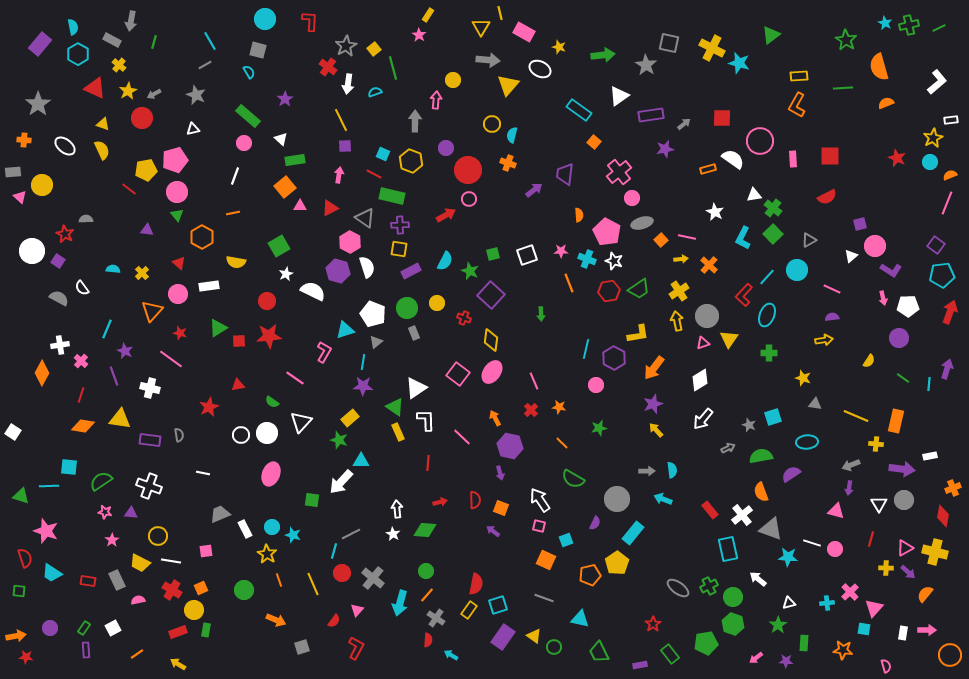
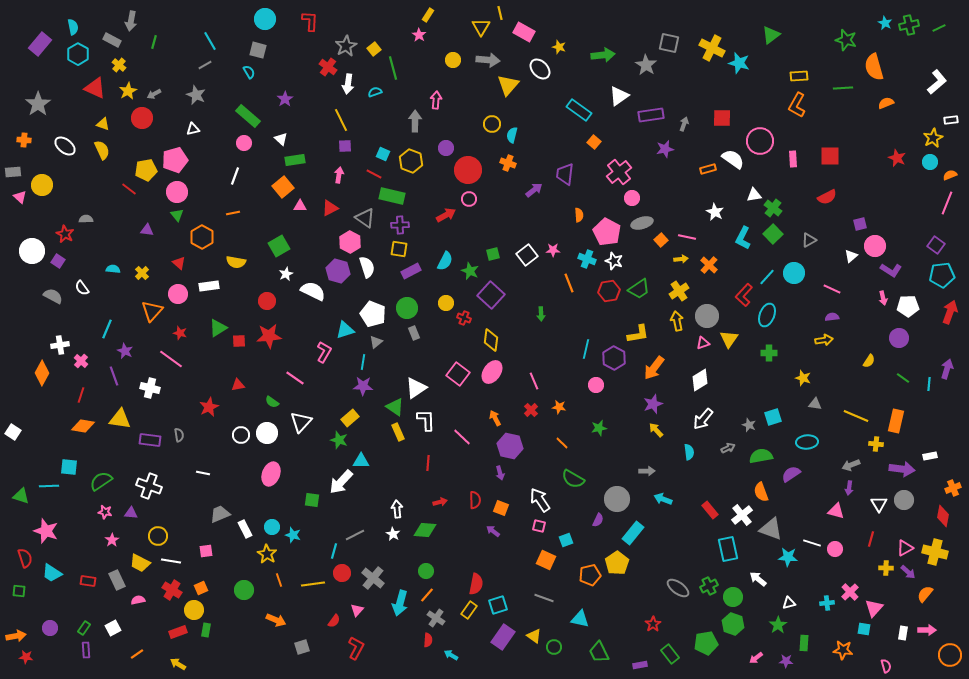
green star at (846, 40): rotated 15 degrees counterclockwise
orange semicircle at (879, 67): moved 5 px left
white ellipse at (540, 69): rotated 20 degrees clockwise
yellow circle at (453, 80): moved 20 px up
gray arrow at (684, 124): rotated 32 degrees counterclockwise
orange square at (285, 187): moved 2 px left
pink star at (561, 251): moved 8 px left, 1 px up
white square at (527, 255): rotated 20 degrees counterclockwise
cyan circle at (797, 270): moved 3 px left, 3 px down
gray semicircle at (59, 298): moved 6 px left, 2 px up
yellow circle at (437, 303): moved 9 px right
cyan semicircle at (672, 470): moved 17 px right, 18 px up
purple semicircle at (595, 523): moved 3 px right, 3 px up
gray line at (351, 534): moved 4 px right, 1 px down
yellow line at (313, 584): rotated 75 degrees counterclockwise
